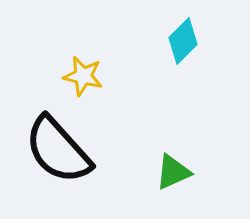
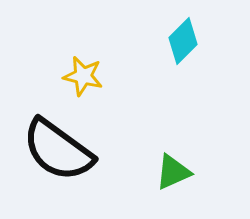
black semicircle: rotated 12 degrees counterclockwise
